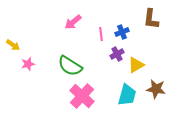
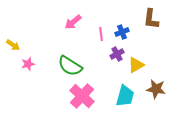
cyan trapezoid: moved 2 px left, 1 px down
